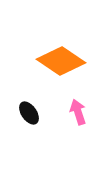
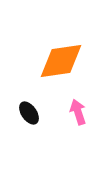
orange diamond: rotated 42 degrees counterclockwise
